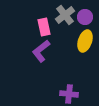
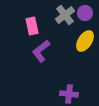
purple circle: moved 4 px up
pink rectangle: moved 12 px left, 1 px up
yellow ellipse: rotated 15 degrees clockwise
